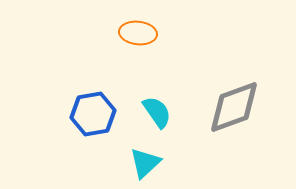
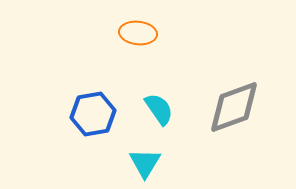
cyan semicircle: moved 2 px right, 3 px up
cyan triangle: rotated 16 degrees counterclockwise
